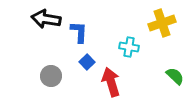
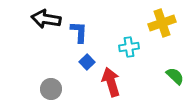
cyan cross: rotated 18 degrees counterclockwise
gray circle: moved 13 px down
